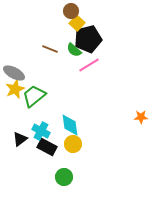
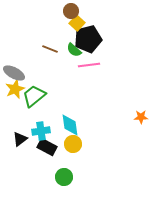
pink line: rotated 25 degrees clockwise
cyan cross: rotated 36 degrees counterclockwise
